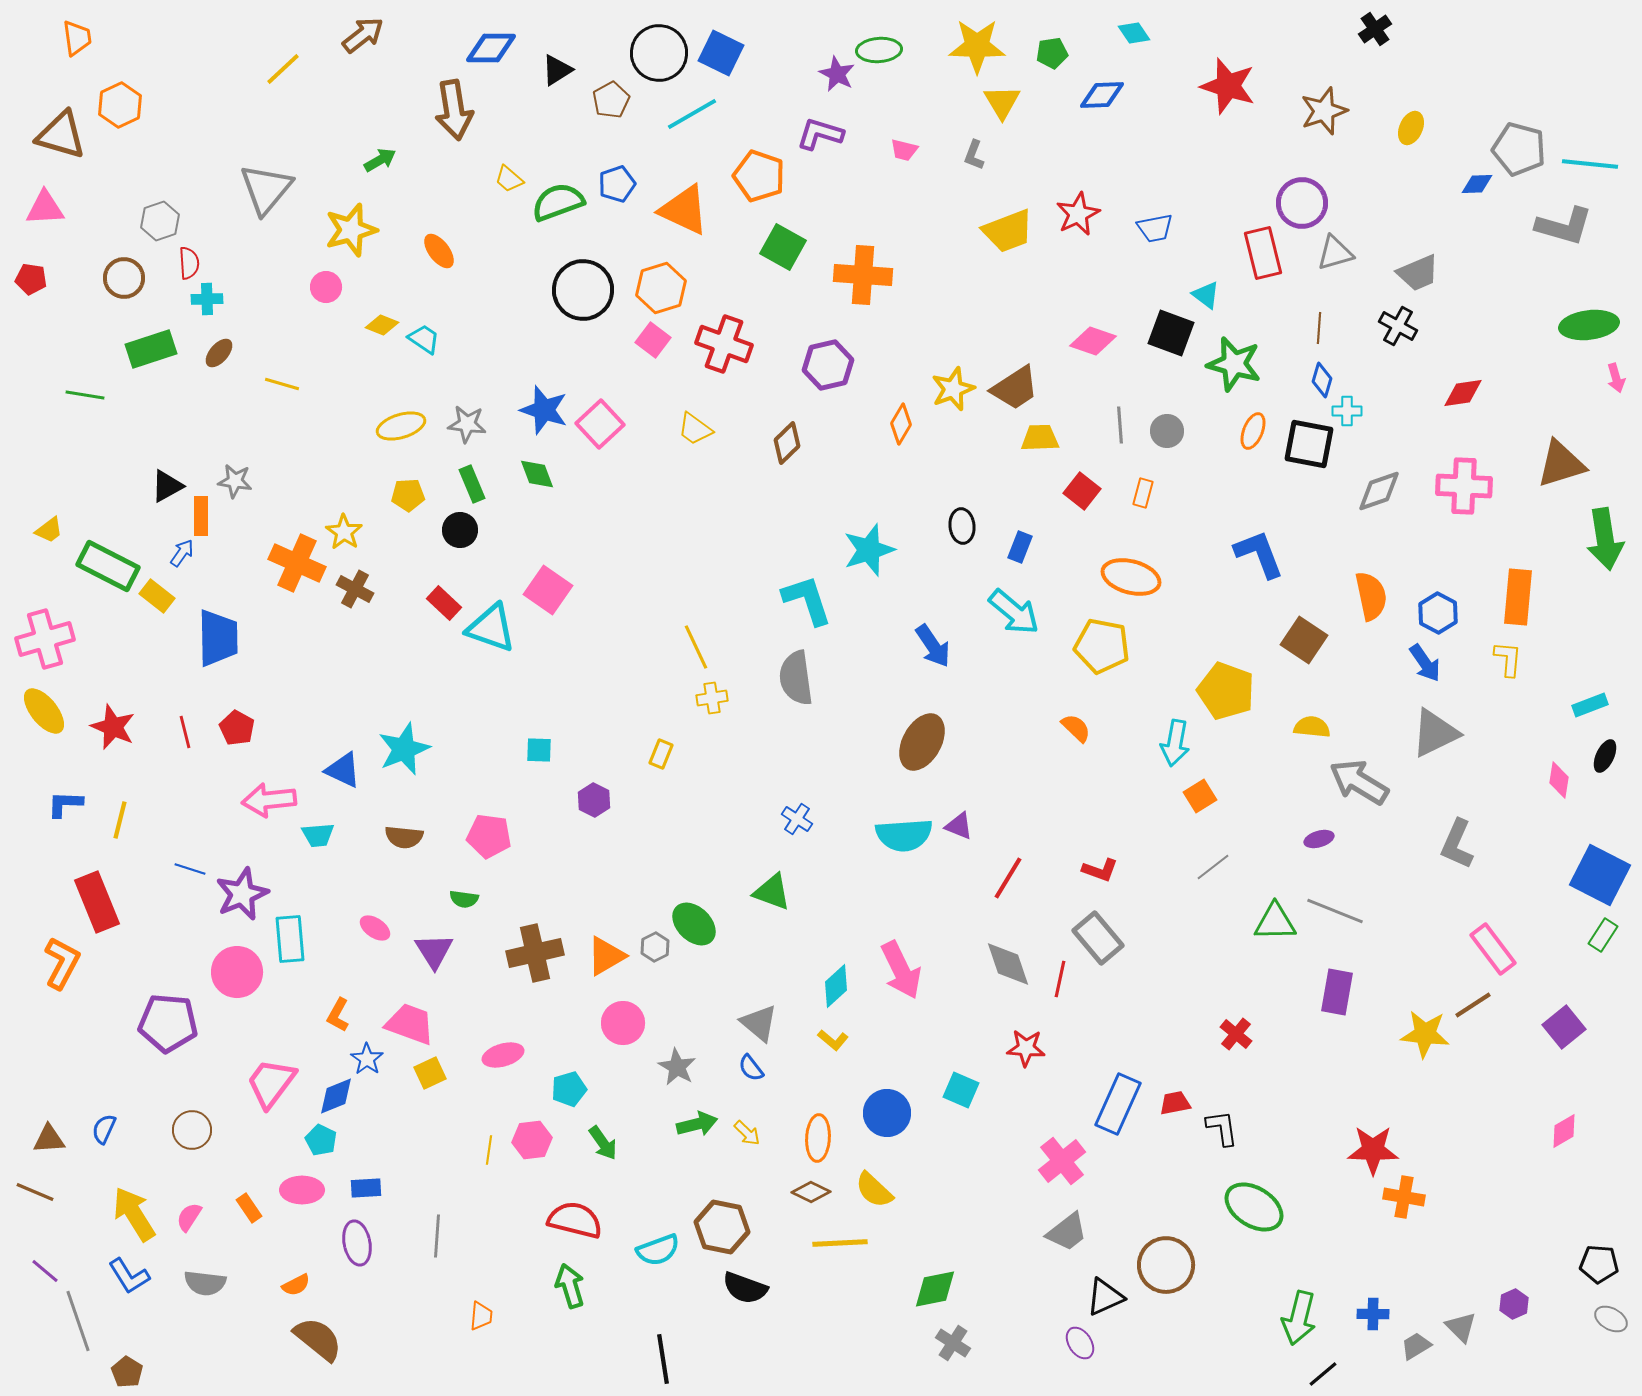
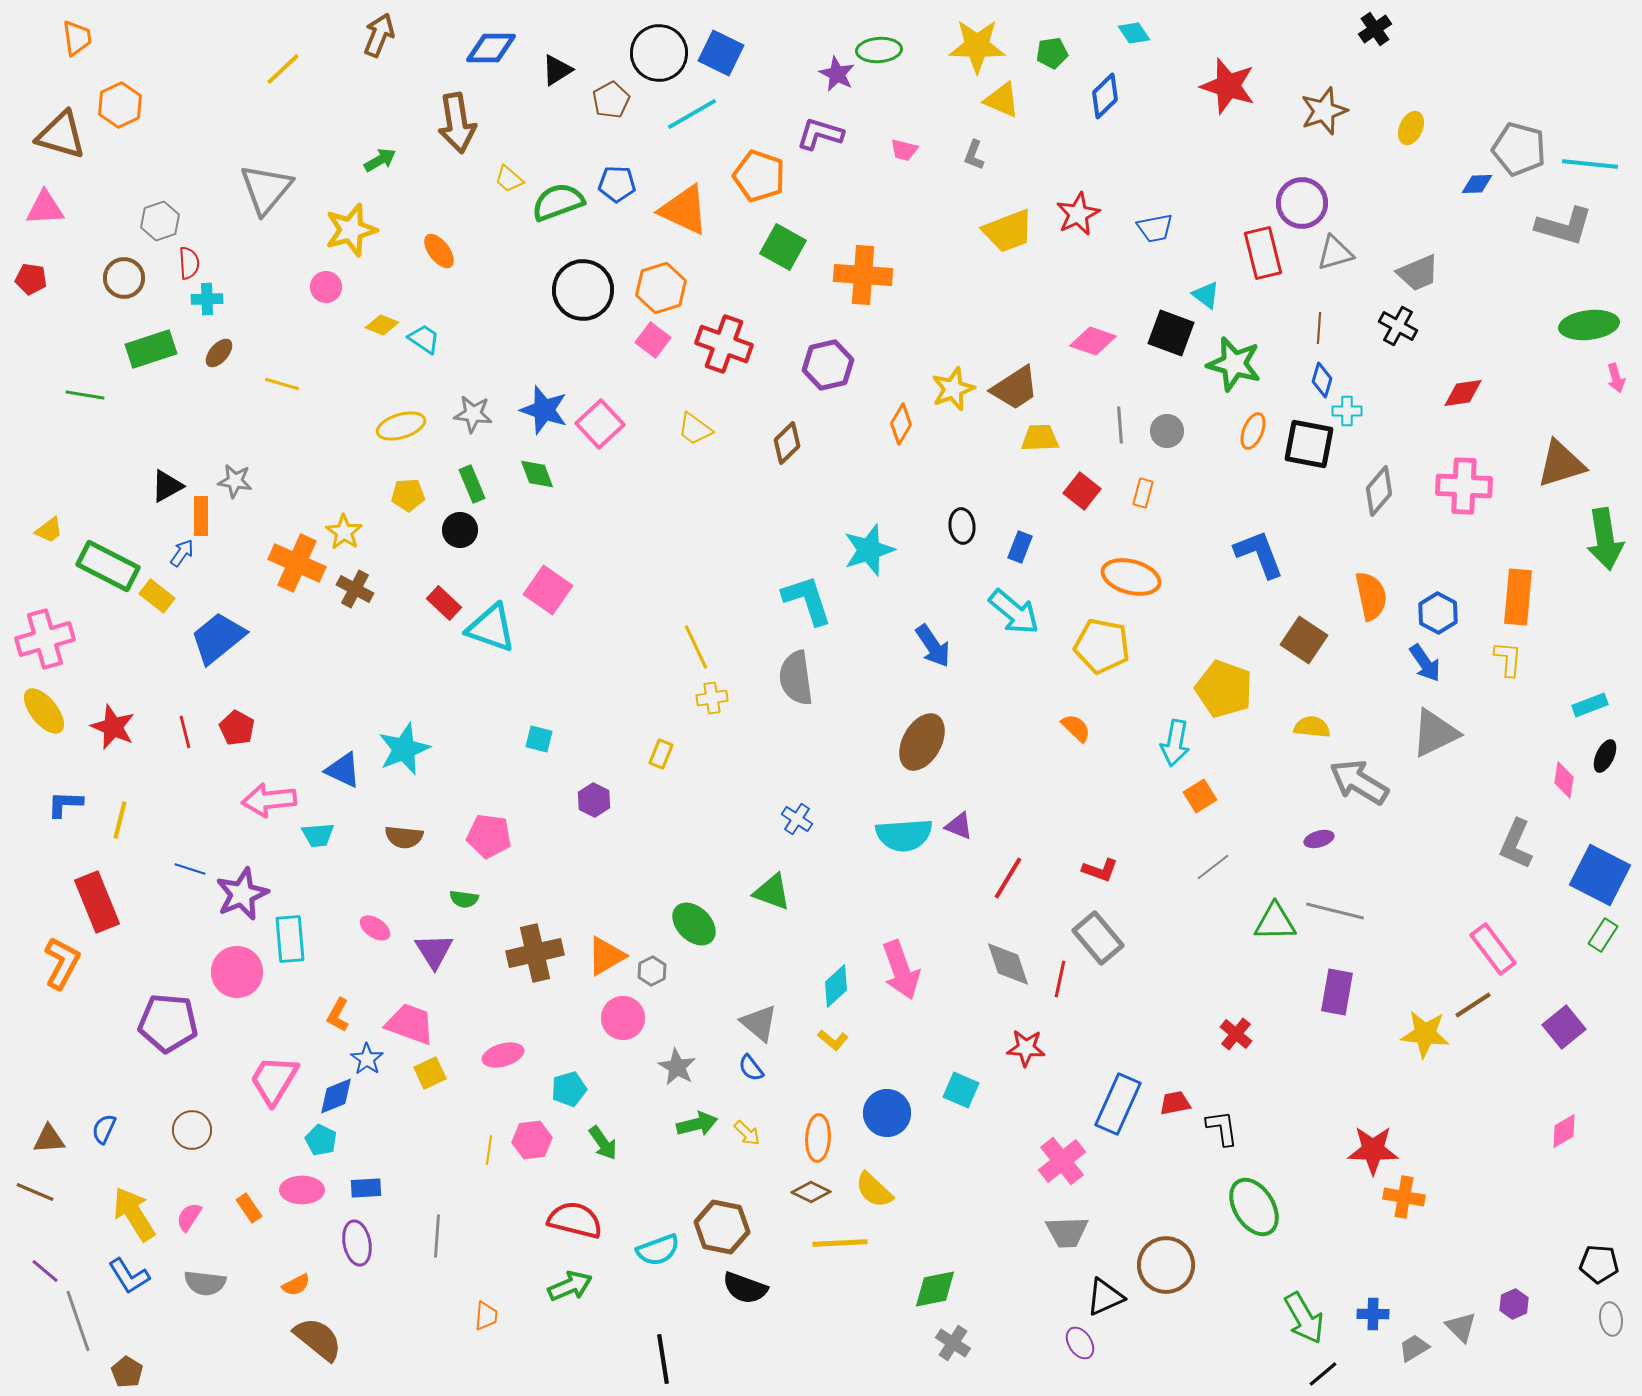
brown arrow at (363, 35): moved 16 px right; rotated 30 degrees counterclockwise
blue diamond at (1102, 95): moved 3 px right, 1 px down; rotated 42 degrees counterclockwise
yellow triangle at (1002, 102): moved 2 px up; rotated 36 degrees counterclockwise
brown arrow at (454, 110): moved 3 px right, 13 px down
blue pentagon at (617, 184): rotated 21 degrees clockwise
gray star at (467, 424): moved 6 px right, 10 px up
gray diamond at (1379, 491): rotated 30 degrees counterclockwise
blue trapezoid at (218, 638): rotated 128 degrees counterclockwise
yellow pentagon at (1226, 691): moved 2 px left, 2 px up
cyan square at (539, 750): moved 11 px up; rotated 12 degrees clockwise
pink diamond at (1559, 780): moved 5 px right
gray L-shape at (1457, 844): moved 59 px right
gray line at (1335, 911): rotated 8 degrees counterclockwise
gray hexagon at (655, 947): moved 3 px left, 24 px down
pink arrow at (901, 970): rotated 6 degrees clockwise
pink circle at (623, 1023): moved 5 px up
pink trapezoid at (271, 1083): moved 3 px right, 3 px up; rotated 6 degrees counterclockwise
green ellipse at (1254, 1207): rotated 26 degrees clockwise
gray trapezoid at (1067, 1232): rotated 36 degrees clockwise
green arrow at (570, 1286): rotated 84 degrees clockwise
orange trapezoid at (481, 1316): moved 5 px right
green arrow at (1299, 1318): moved 5 px right; rotated 44 degrees counterclockwise
gray ellipse at (1611, 1319): rotated 52 degrees clockwise
gray trapezoid at (1416, 1346): moved 2 px left, 2 px down
